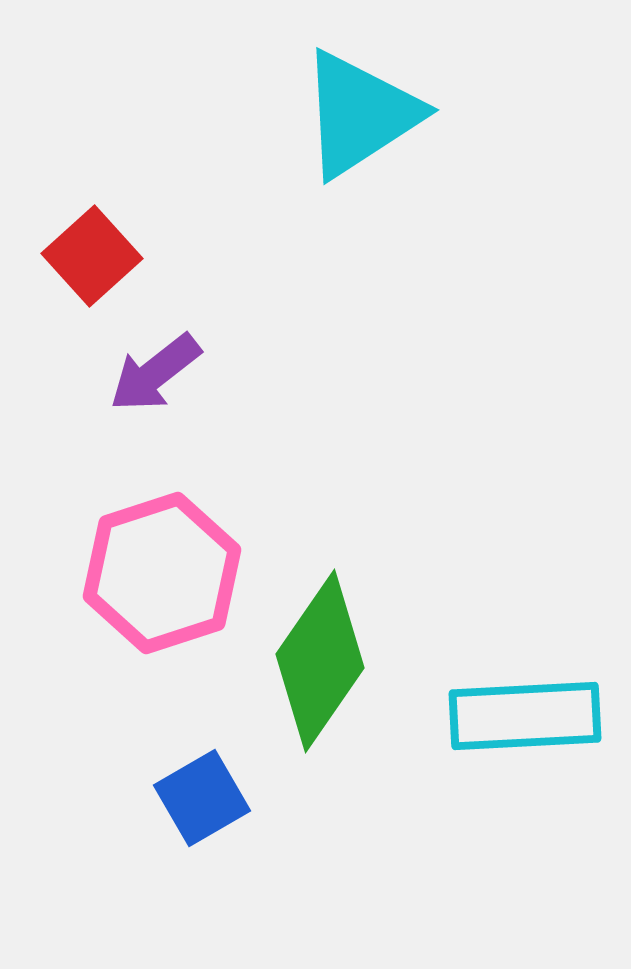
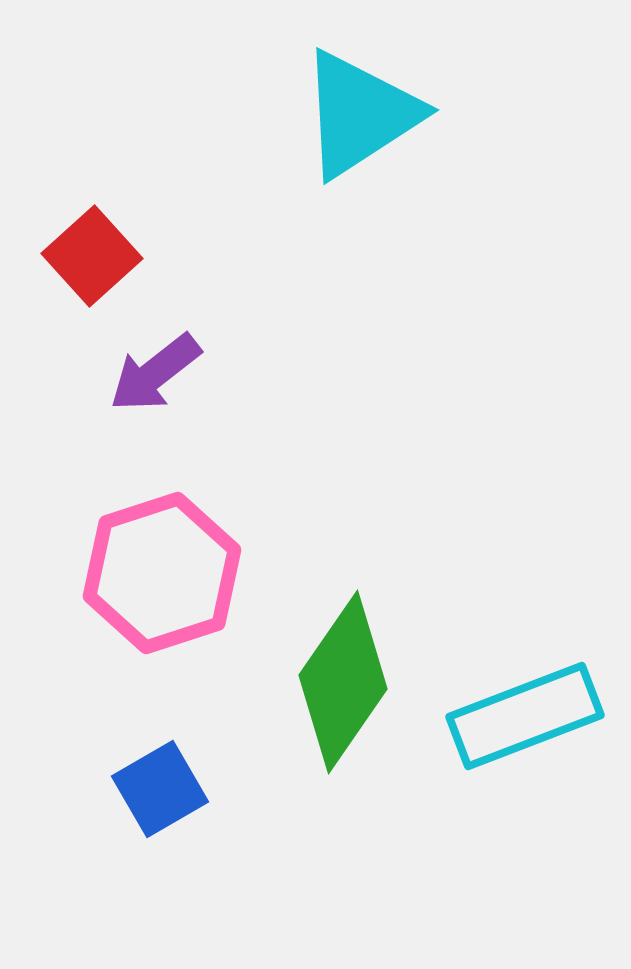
green diamond: moved 23 px right, 21 px down
cyan rectangle: rotated 18 degrees counterclockwise
blue square: moved 42 px left, 9 px up
